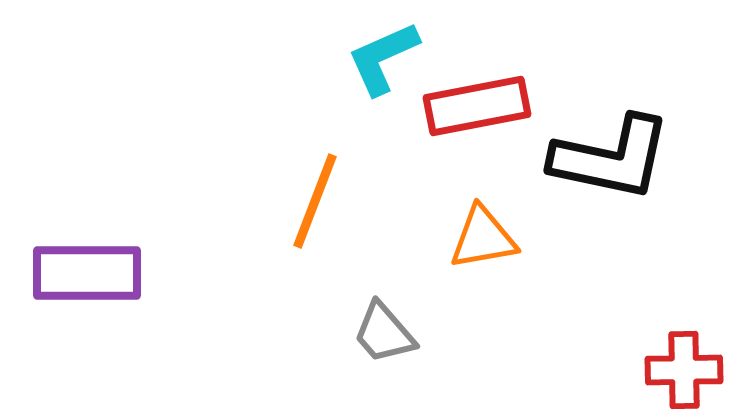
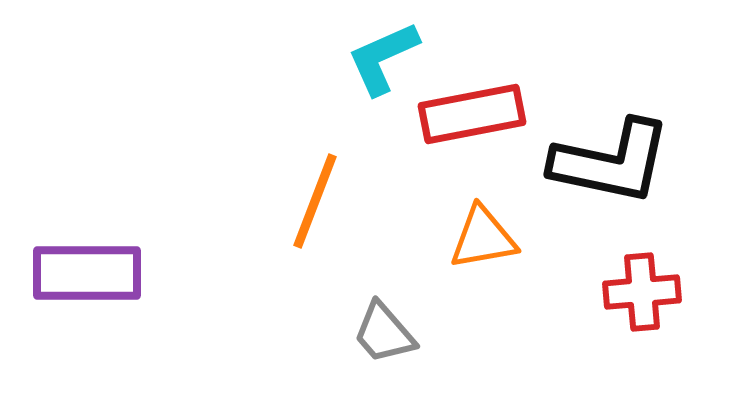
red rectangle: moved 5 px left, 8 px down
black L-shape: moved 4 px down
red cross: moved 42 px left, 78 px up; rotated 4 degrees counterclockwise
